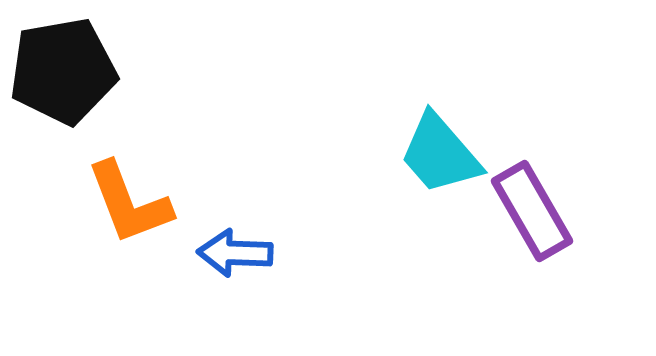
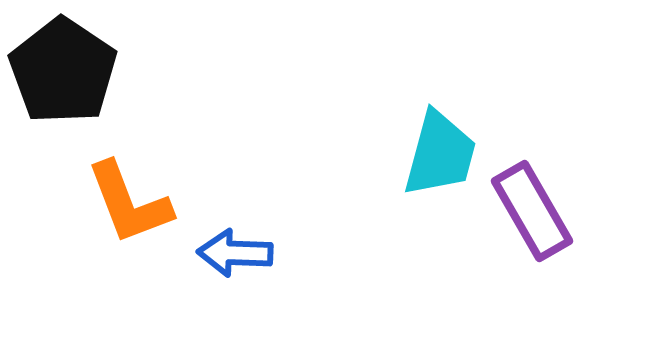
black pentagon: rotated 28 degrees counterclockwise
cyan trapezoid: rotated 124 degrees counterclockwise
